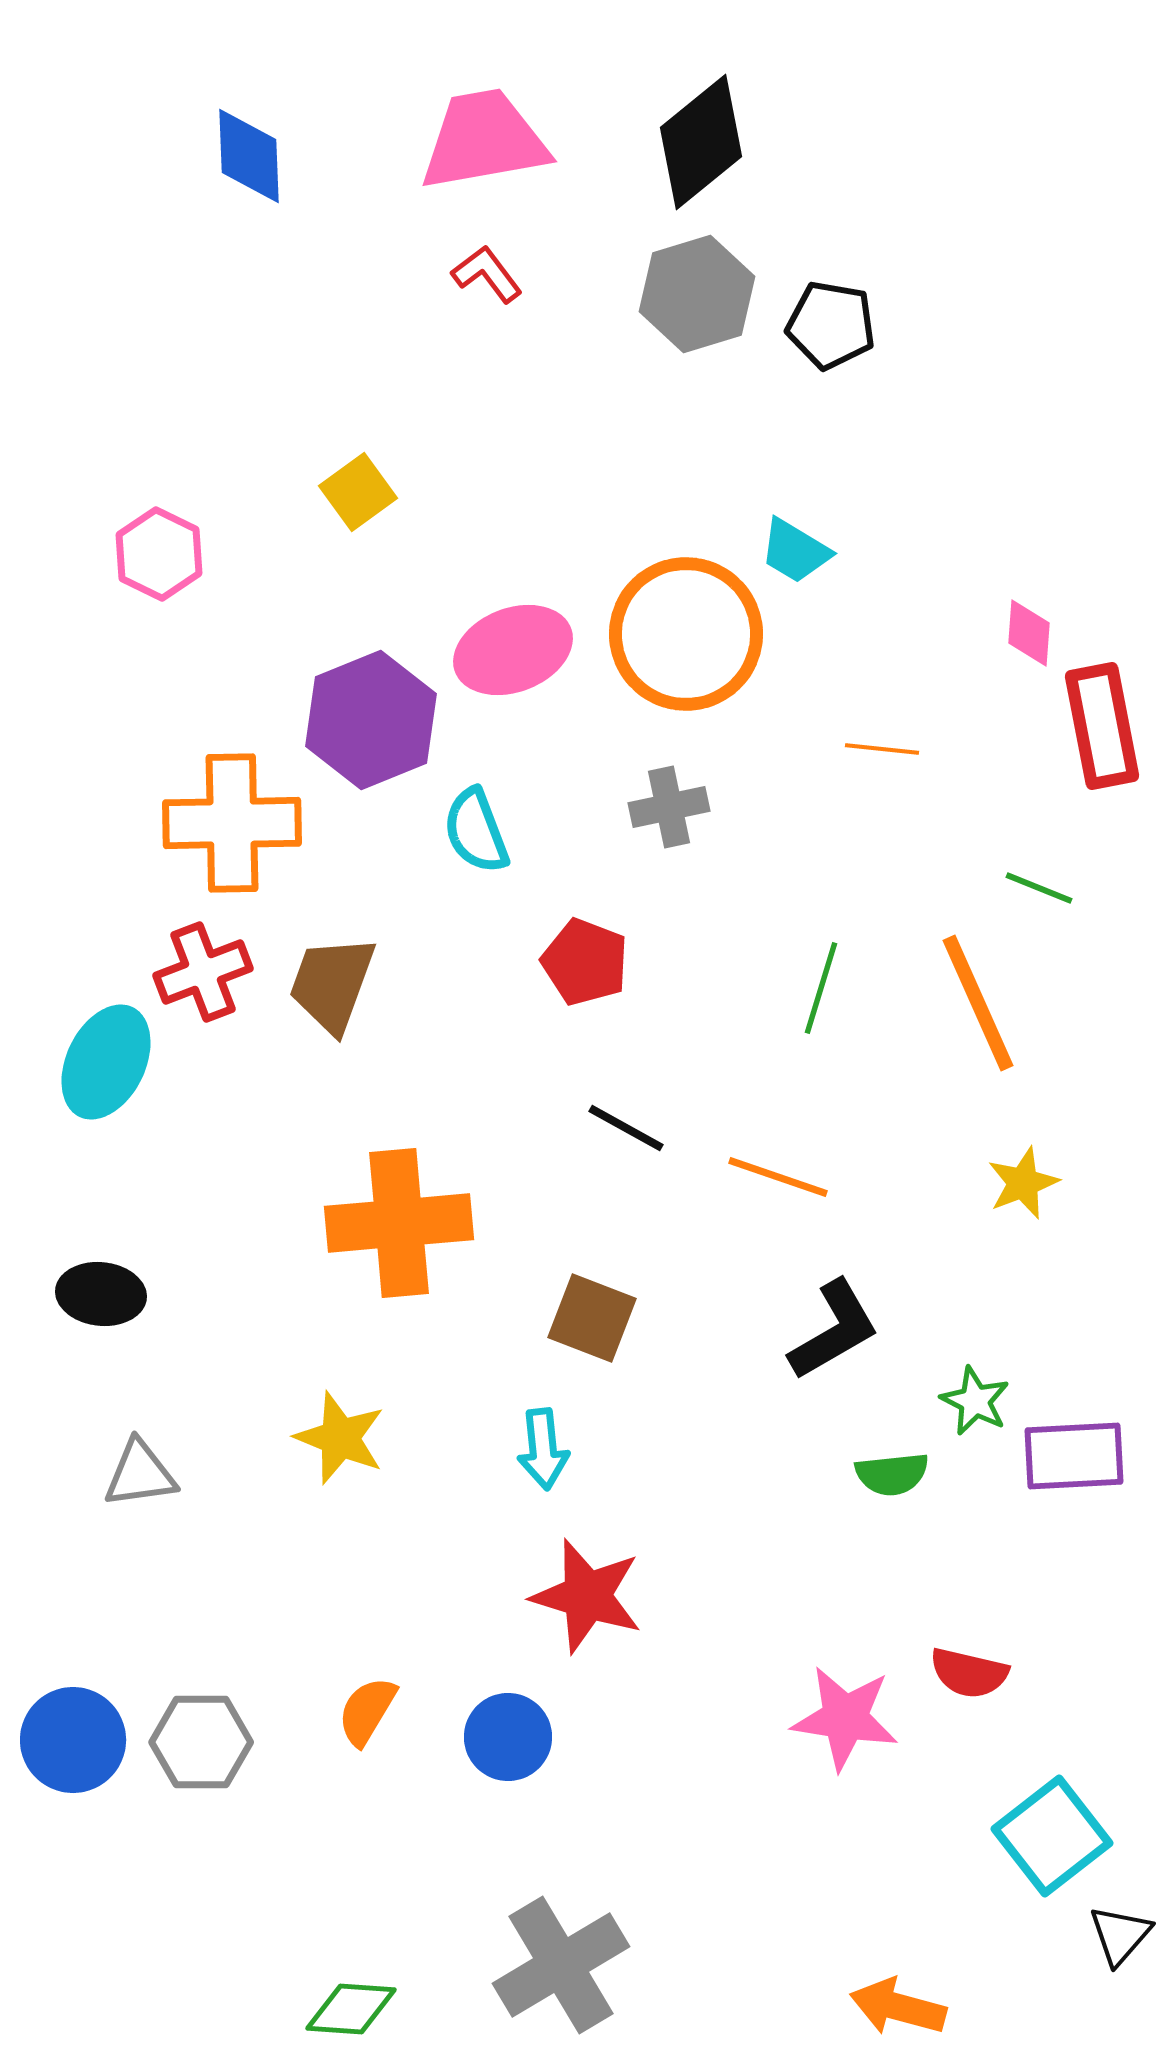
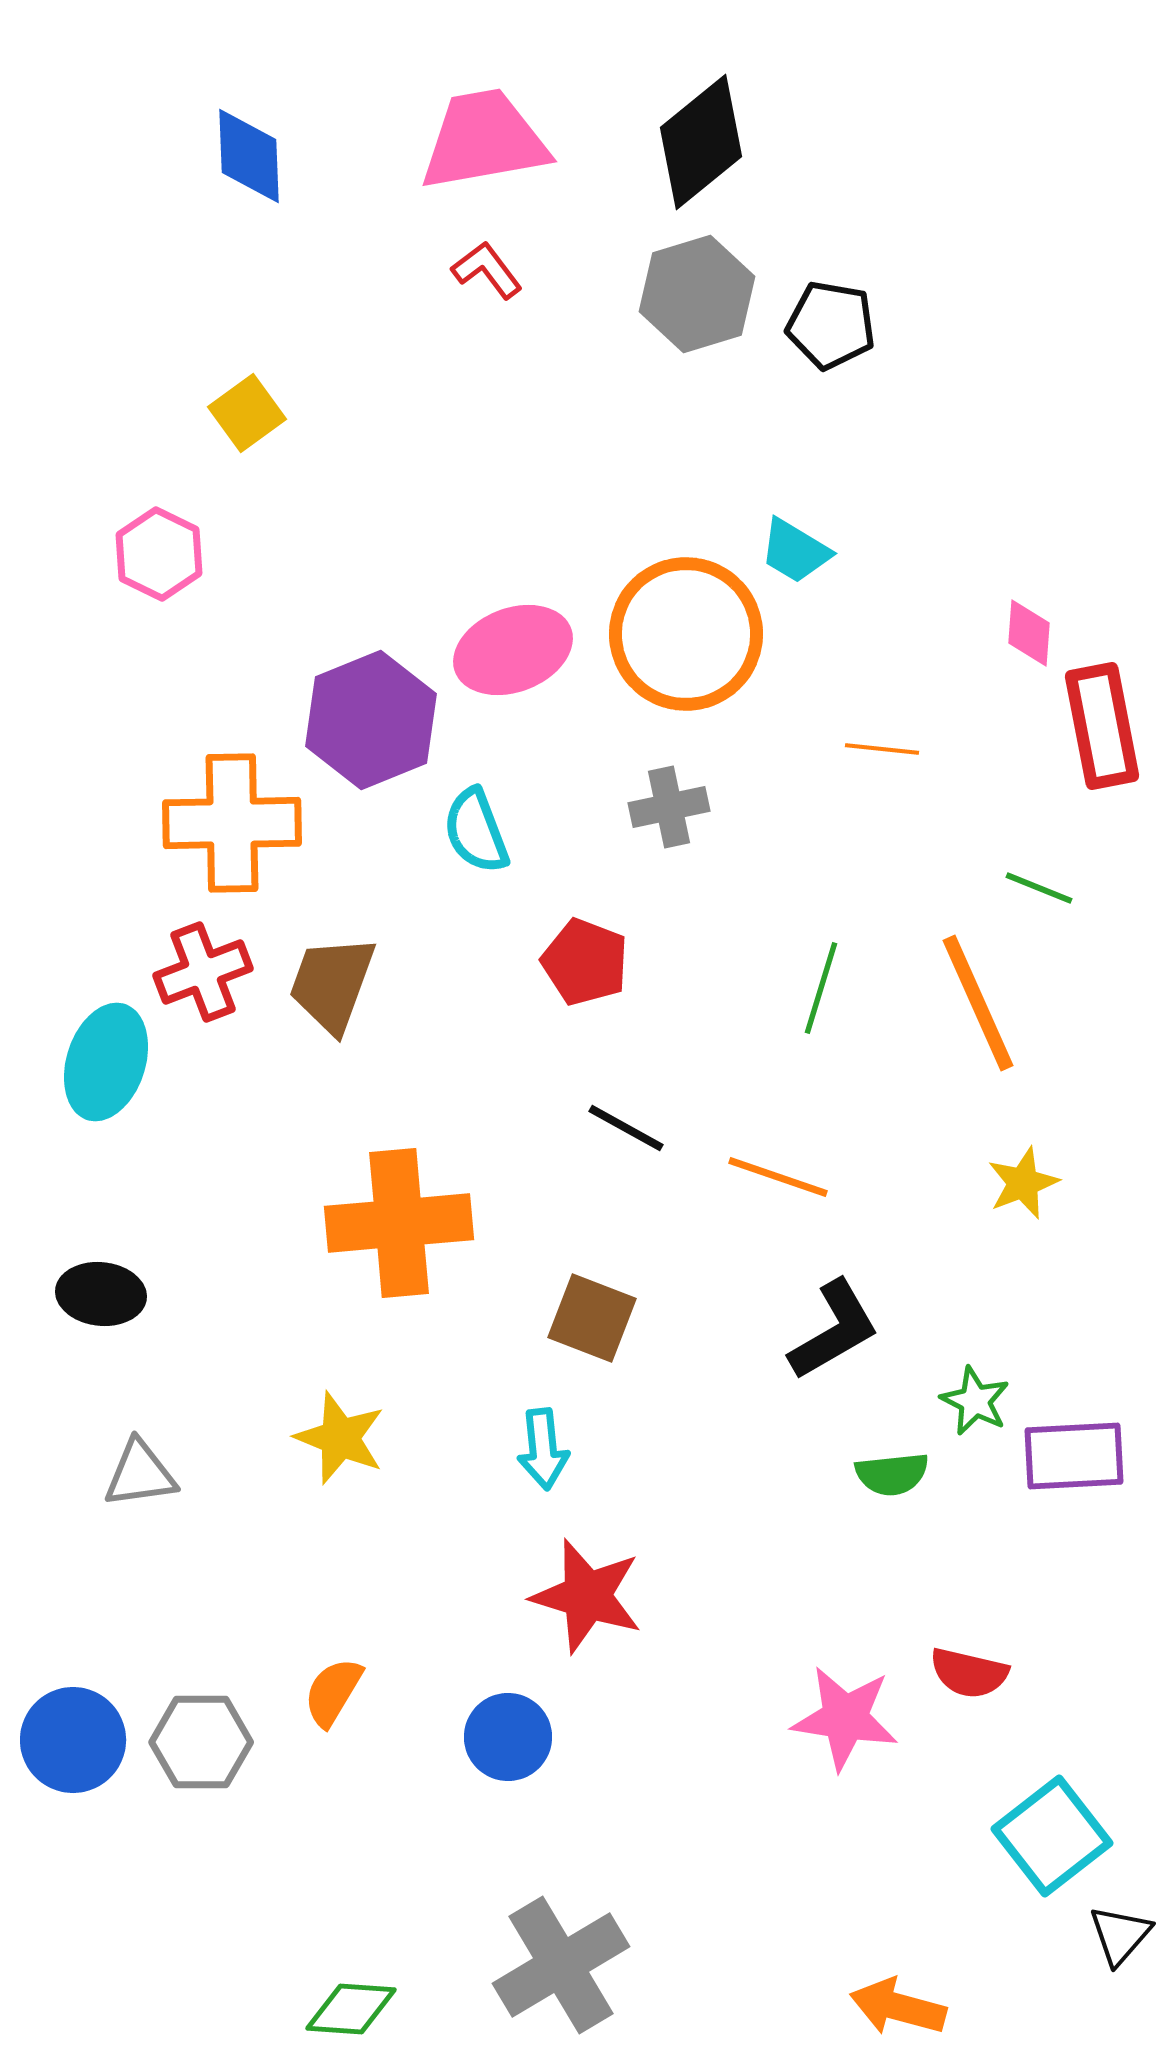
red L-shape at (487, 274): moved 4 px up
yellow square at (358, 492): moved 111 px left, 79 px up
cyan ellipse at (106, 1062): rotated 8 degrees counterclockwise
orange semicircle at (367, 1711): moved 34 px left, 19 px up
